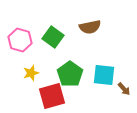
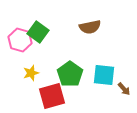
green square: moved 15 px left, 5 px up
